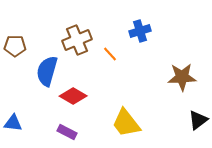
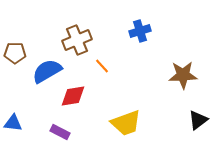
brown pentagon: moved 7 px down
orange line: moved 8 px left, 12 px down
blue semicircle: rotated 44 degrees clockwise
brown star: moved 1 px right, 2 px up
red diamond: rotated 40 degrees counterclockwise
yellow trapezoid: rotated 72 degrees counterclockwise
purple rectangle: moved 7 px left
